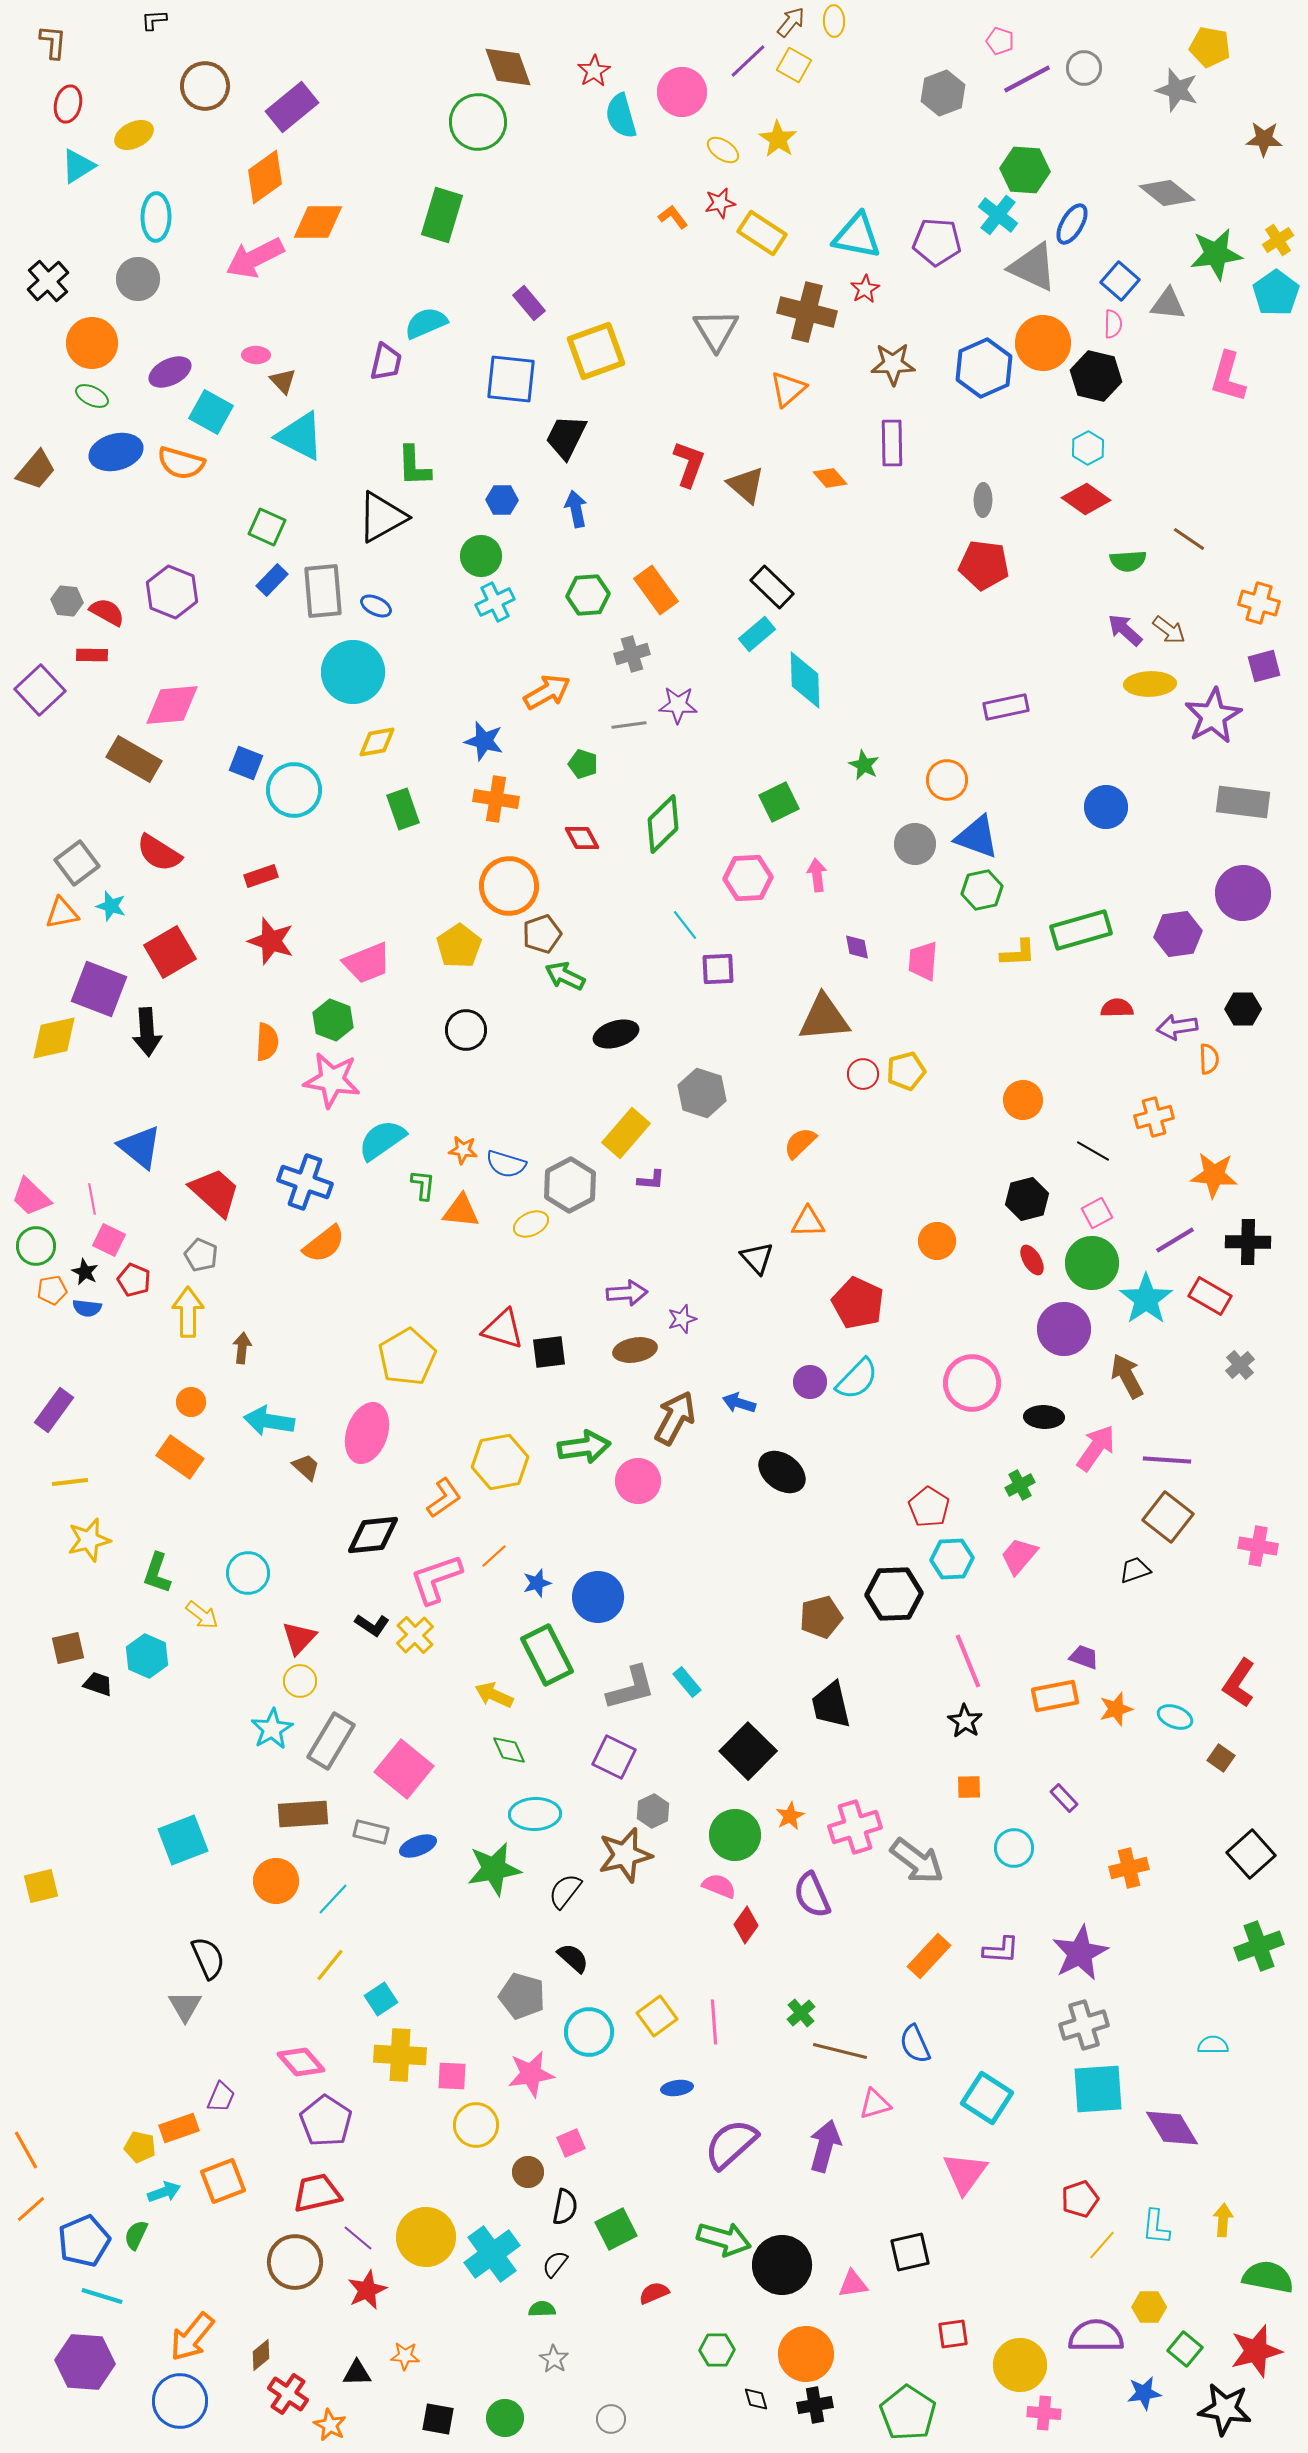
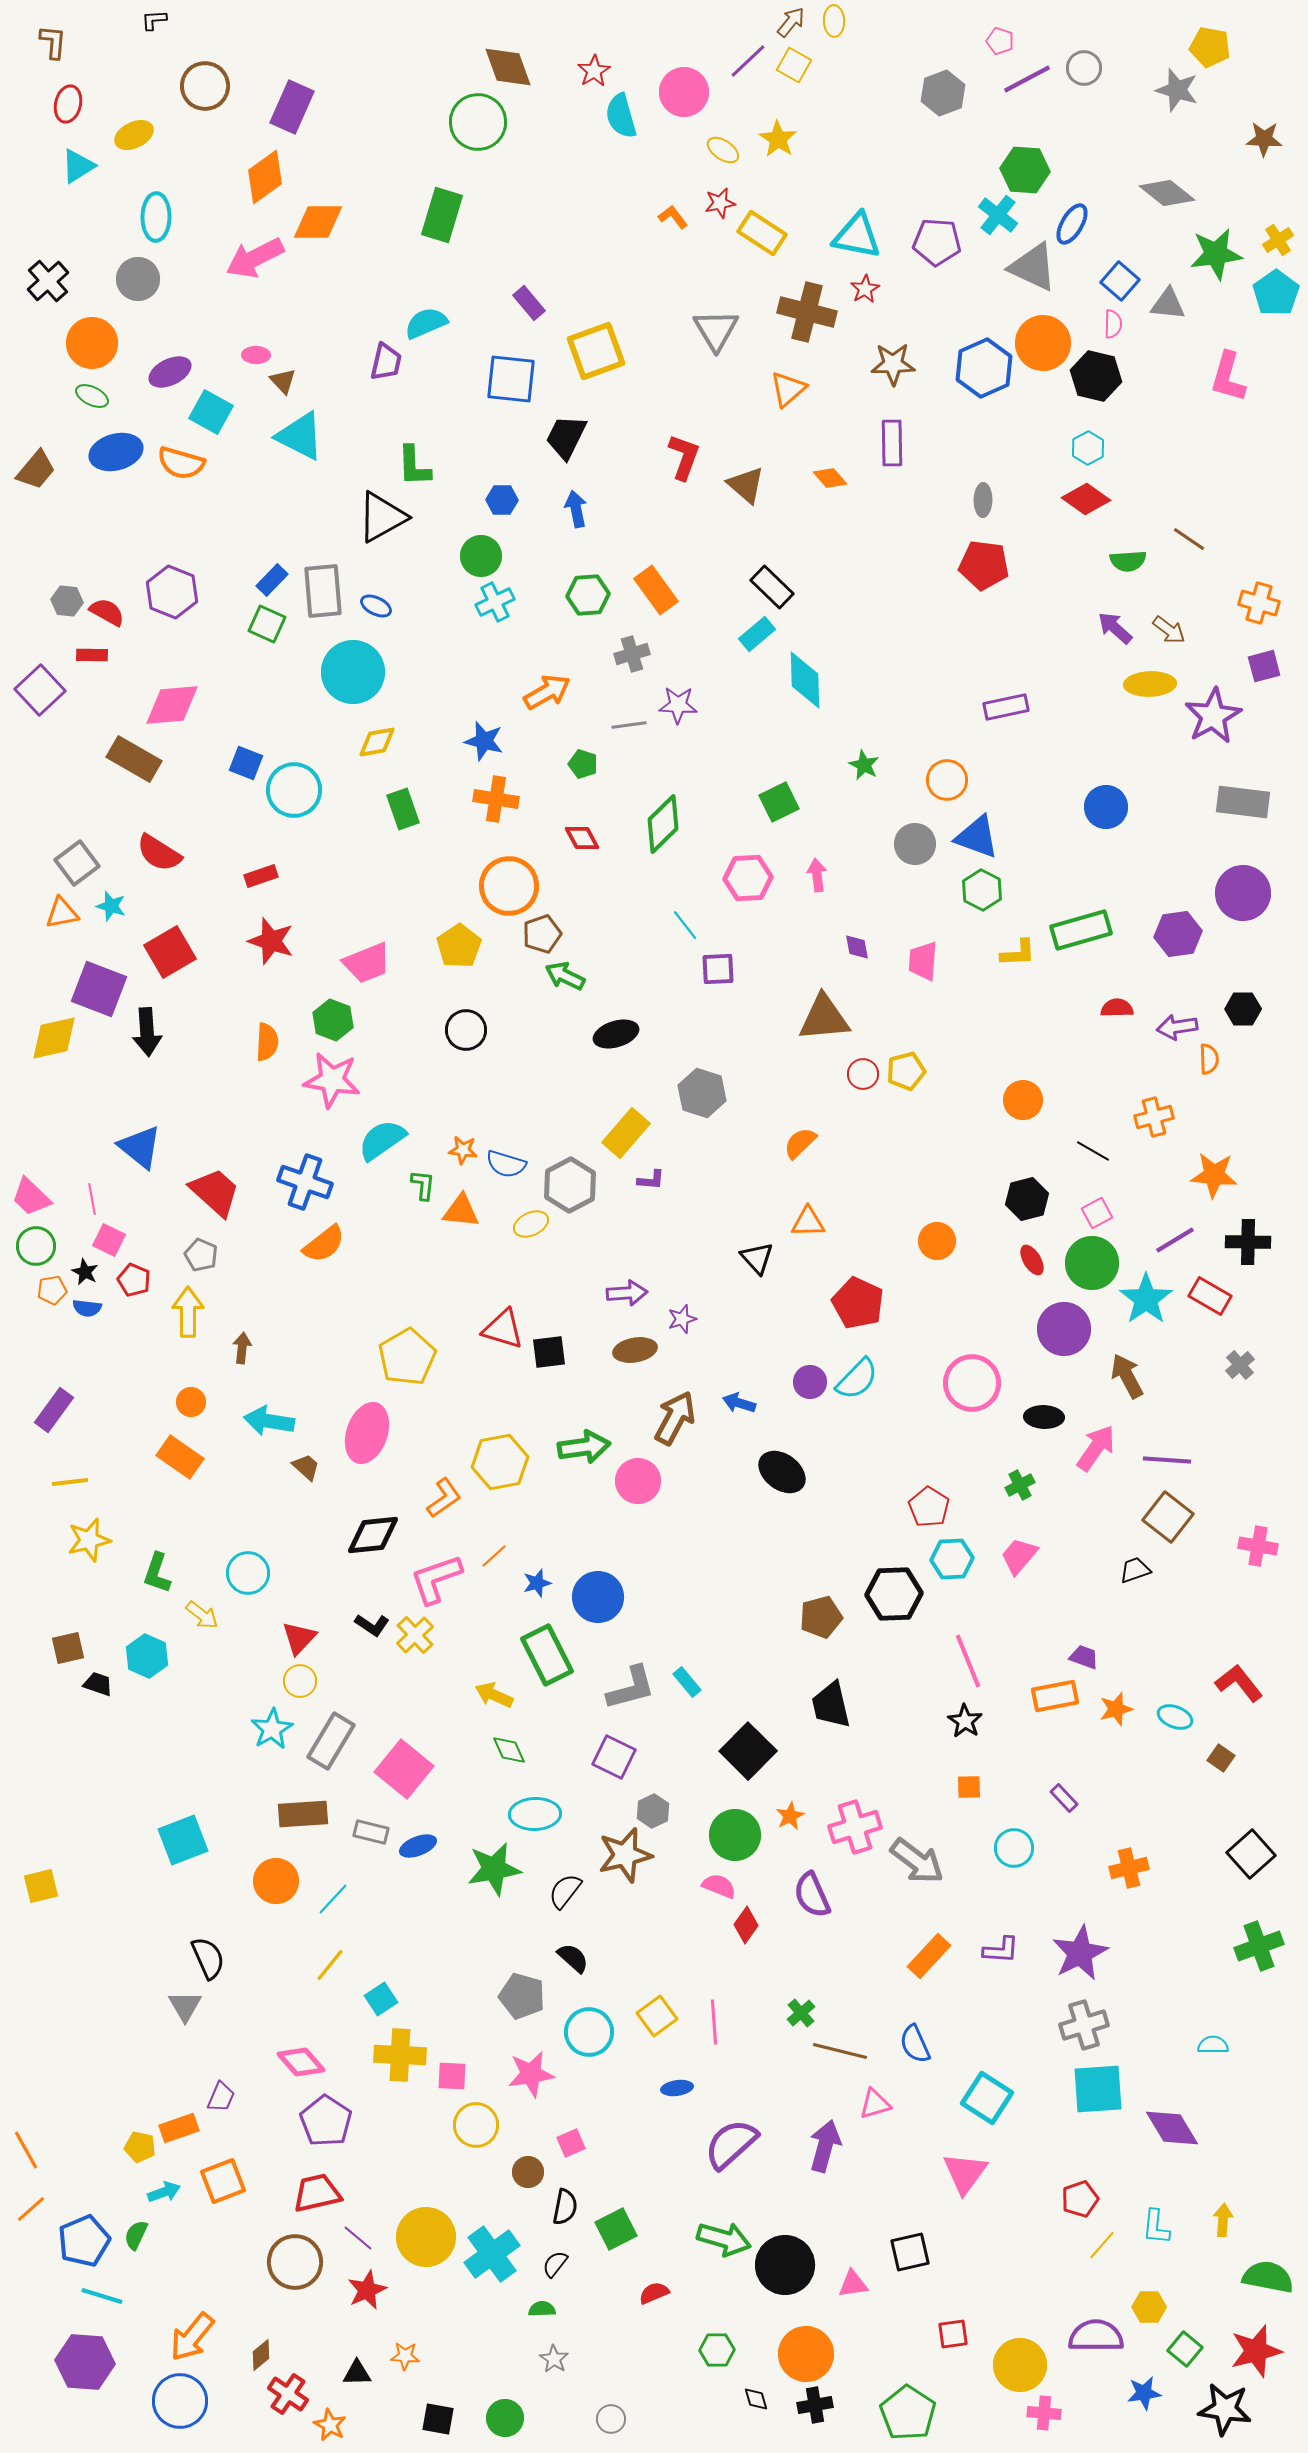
pink circle at (682, 92): moved 2 px right
purple rectangle at (292, 107): rotated 27 degrees counterclockwise
red L-shape at (689, 464): moved 5 px left, 7 px up
green square at (267, 527): moved 97 px down
purple arrow at (1125, 630): moved 10 px left, 2 px up
green hexagon at (982, 890): rotated 21 degrees counterclockwise
red L-shape at (1239, 1683): rotated 108 degrees clockwise
black circle at (782, 2265): moved 3 px right
